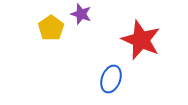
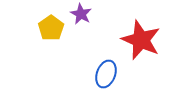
purple star: rotated 10 degrees clockwise
blue ellipse: moved 5 px left, 5 px up
